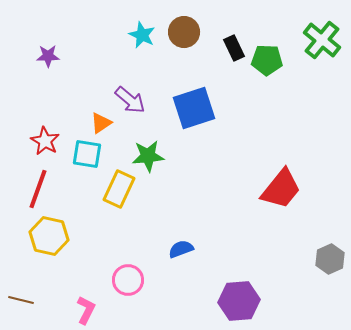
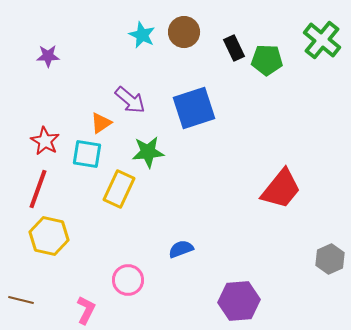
green star: moved 4 px up
